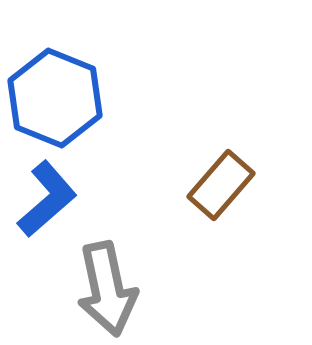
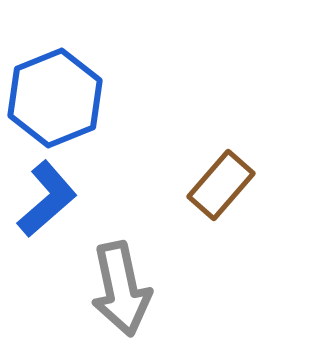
blue hexagon: rotated 16 degrees clockwise
gray arrow: moved 14 px right
